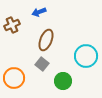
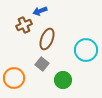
blue arrow: moved 1 px right, 1 px up
brown cross: moved 12 px right
brown ellipse: moved 1 px right, 1 px up
cyan circle: moved 6 px up
green circle: moved 1 px up
